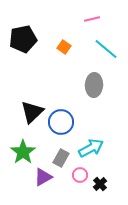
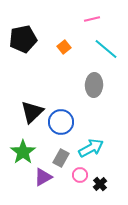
orange square: rotated 16 degrees clockwise
